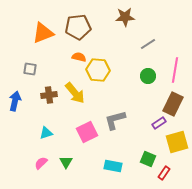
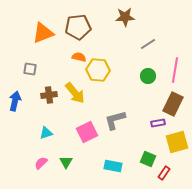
purple rectangle: moved 1 px left; rotated 24 degrees clockwise
